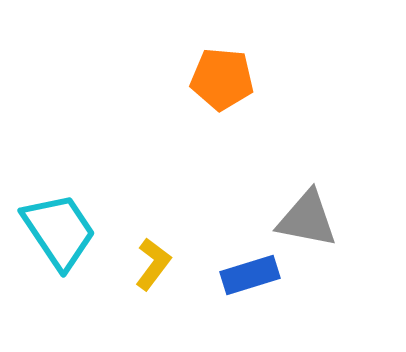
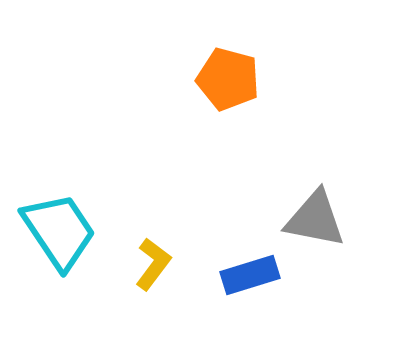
orange pentagon: moved 6 px right; rotated 10 degrees clockwise
gray triangle: moved 8 px right
